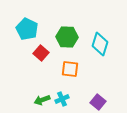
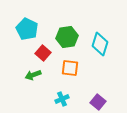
green hexagon: rotated 10 degrees counterclockwise
red square: moved 2 px right
orange square: moved 1 px up
green arrow: moved 9 px left, 25 px up
